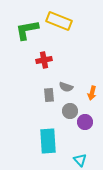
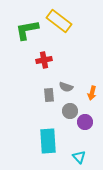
yellow rectangle: rotated 15 degrees clockwise
cyan triangle: moved 1 px left, 3 px up
